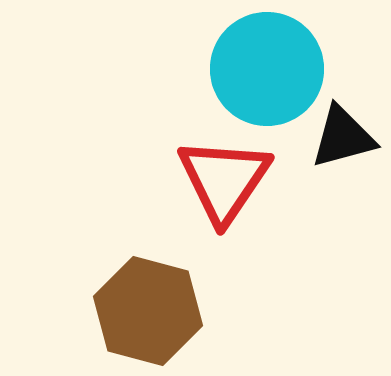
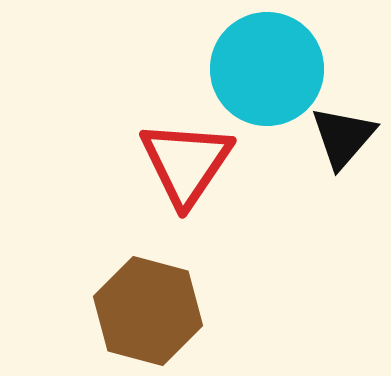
black triangle: rotated 34 degrees counterclockwise
red triangle: moved 38 px left, 17 px up
